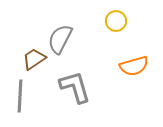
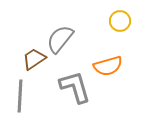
yellow circle: moved 4 px right
gray semicircle: rotated 12 degrees clockwise
orange semicircle: moved 26 px left
